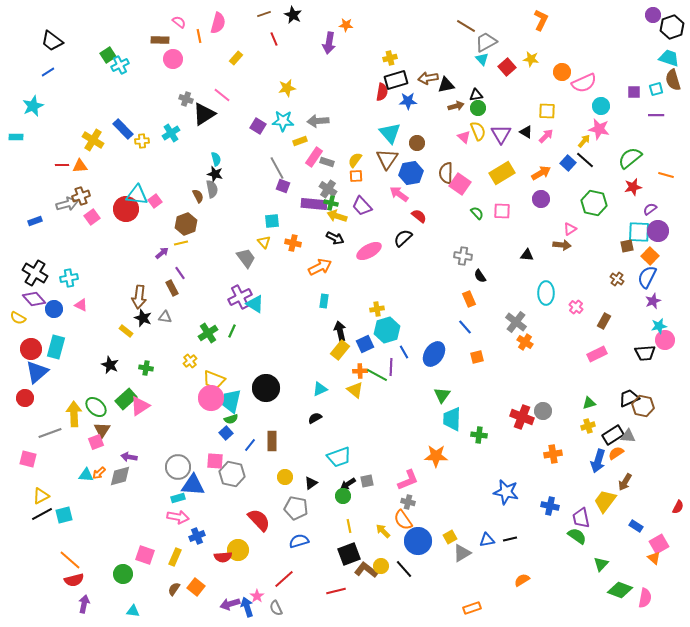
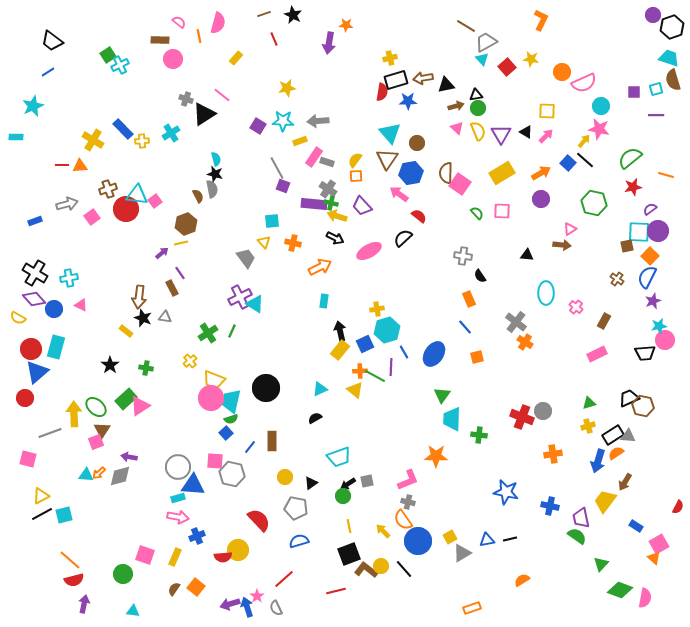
brown arrow at (428, 78): moved 5 px left
pink triangle at (464, 137): moved 7 px left, 9 px up
brown cross at (81, 196): moved 27 px right, 7 px up
black star at (110, 365): rotated 12 degrees clockwise
green line at (377, 375): moved 2 px left, 1 px down
blue line at (250, 445): moved 2 px down
